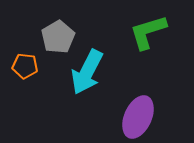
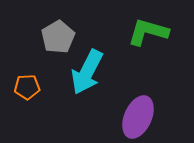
green L-shape: rotated 33 degrees clockwise
orange pentagon: moved 2 px right, 21 px down; rotated 10 degrees counterclockwise
